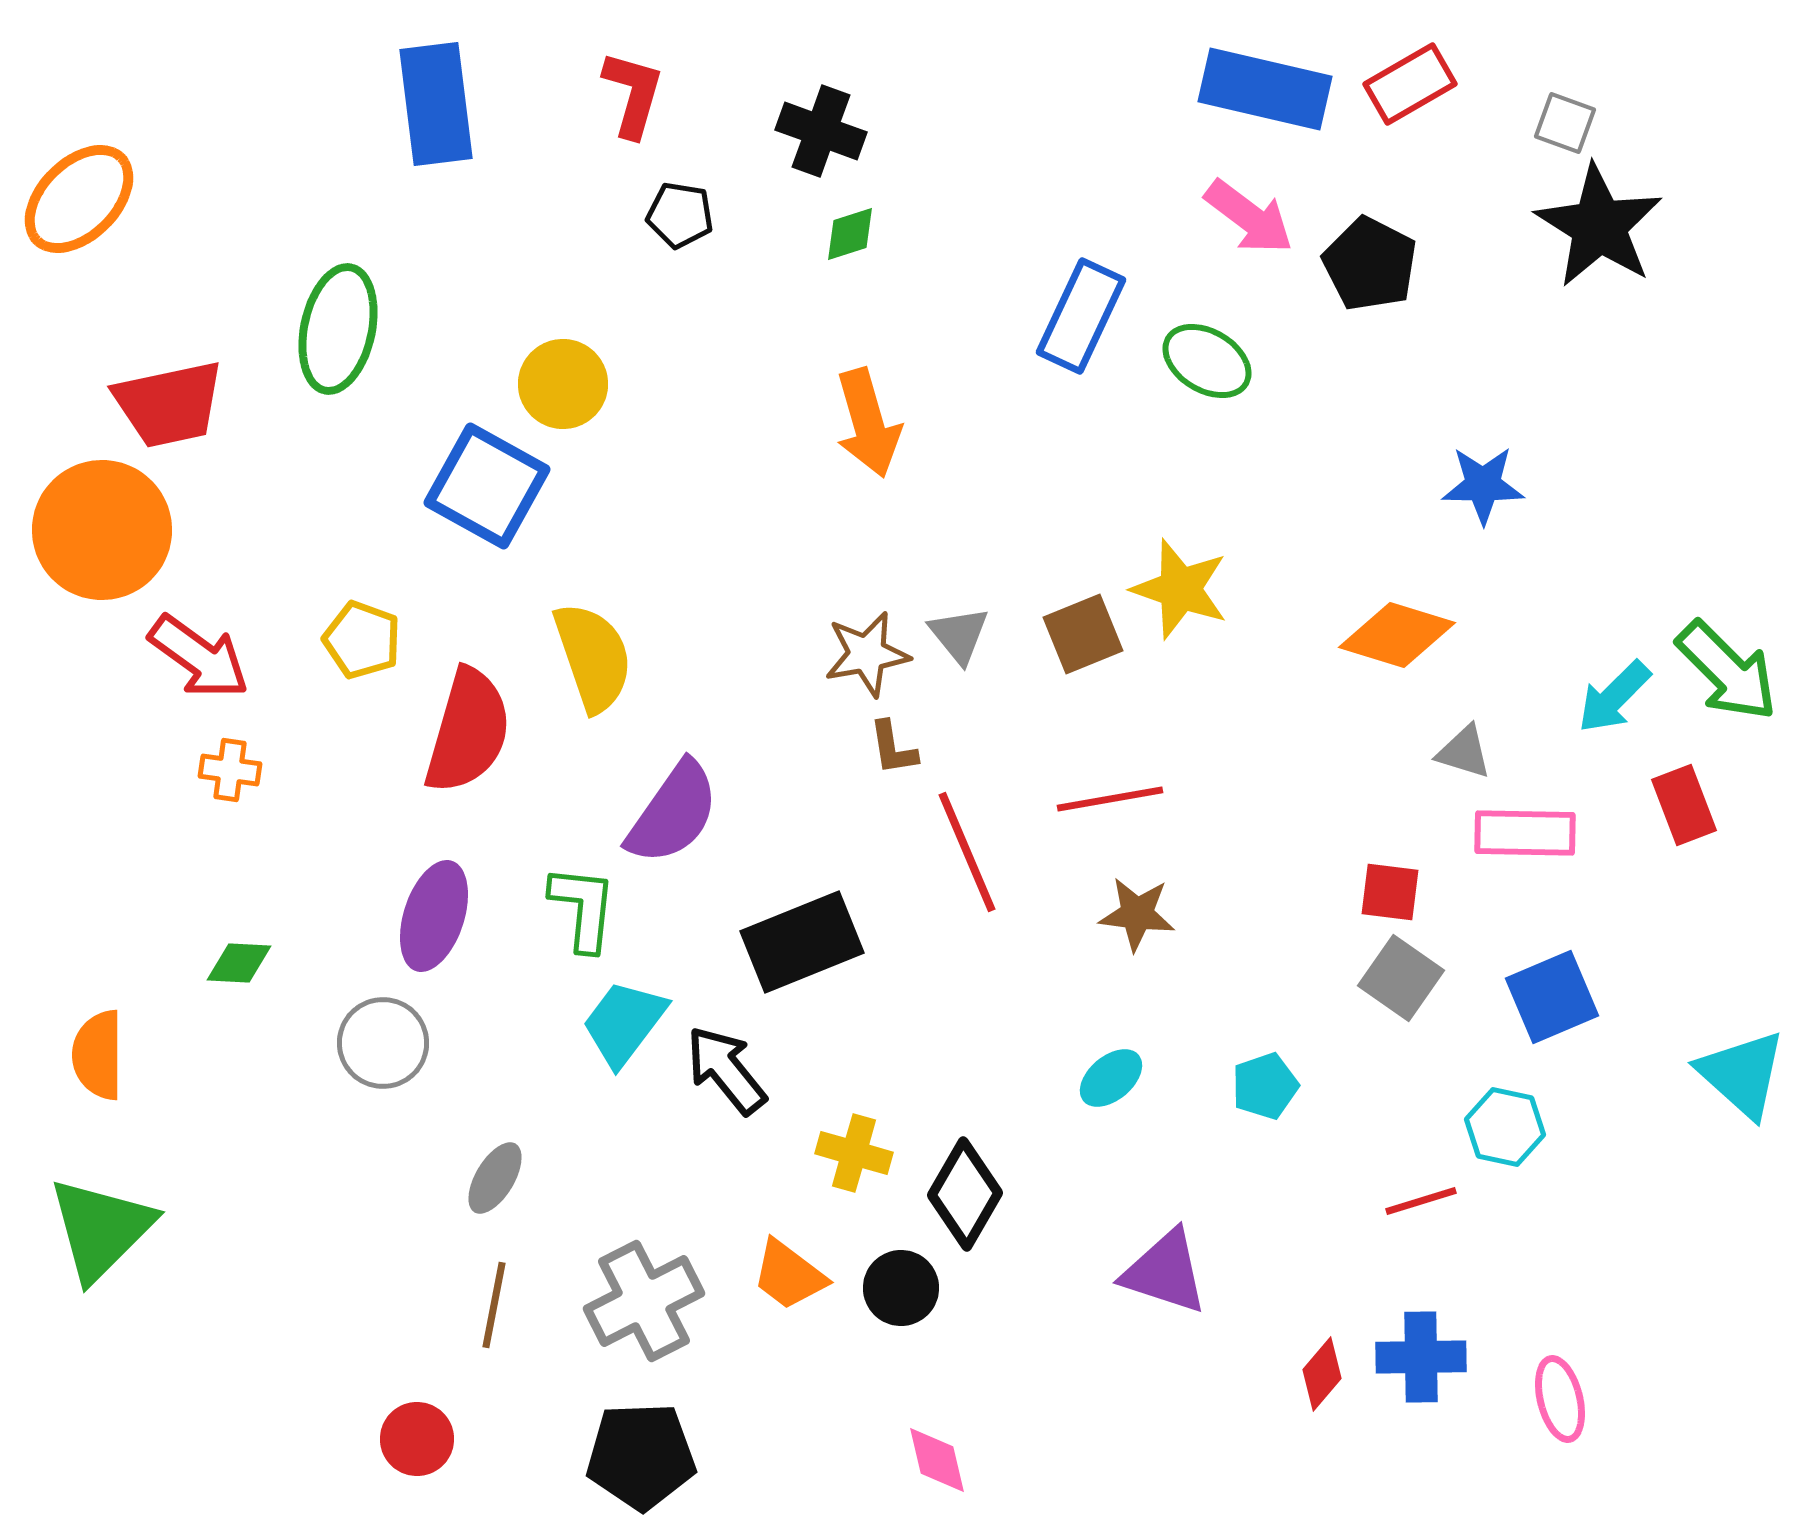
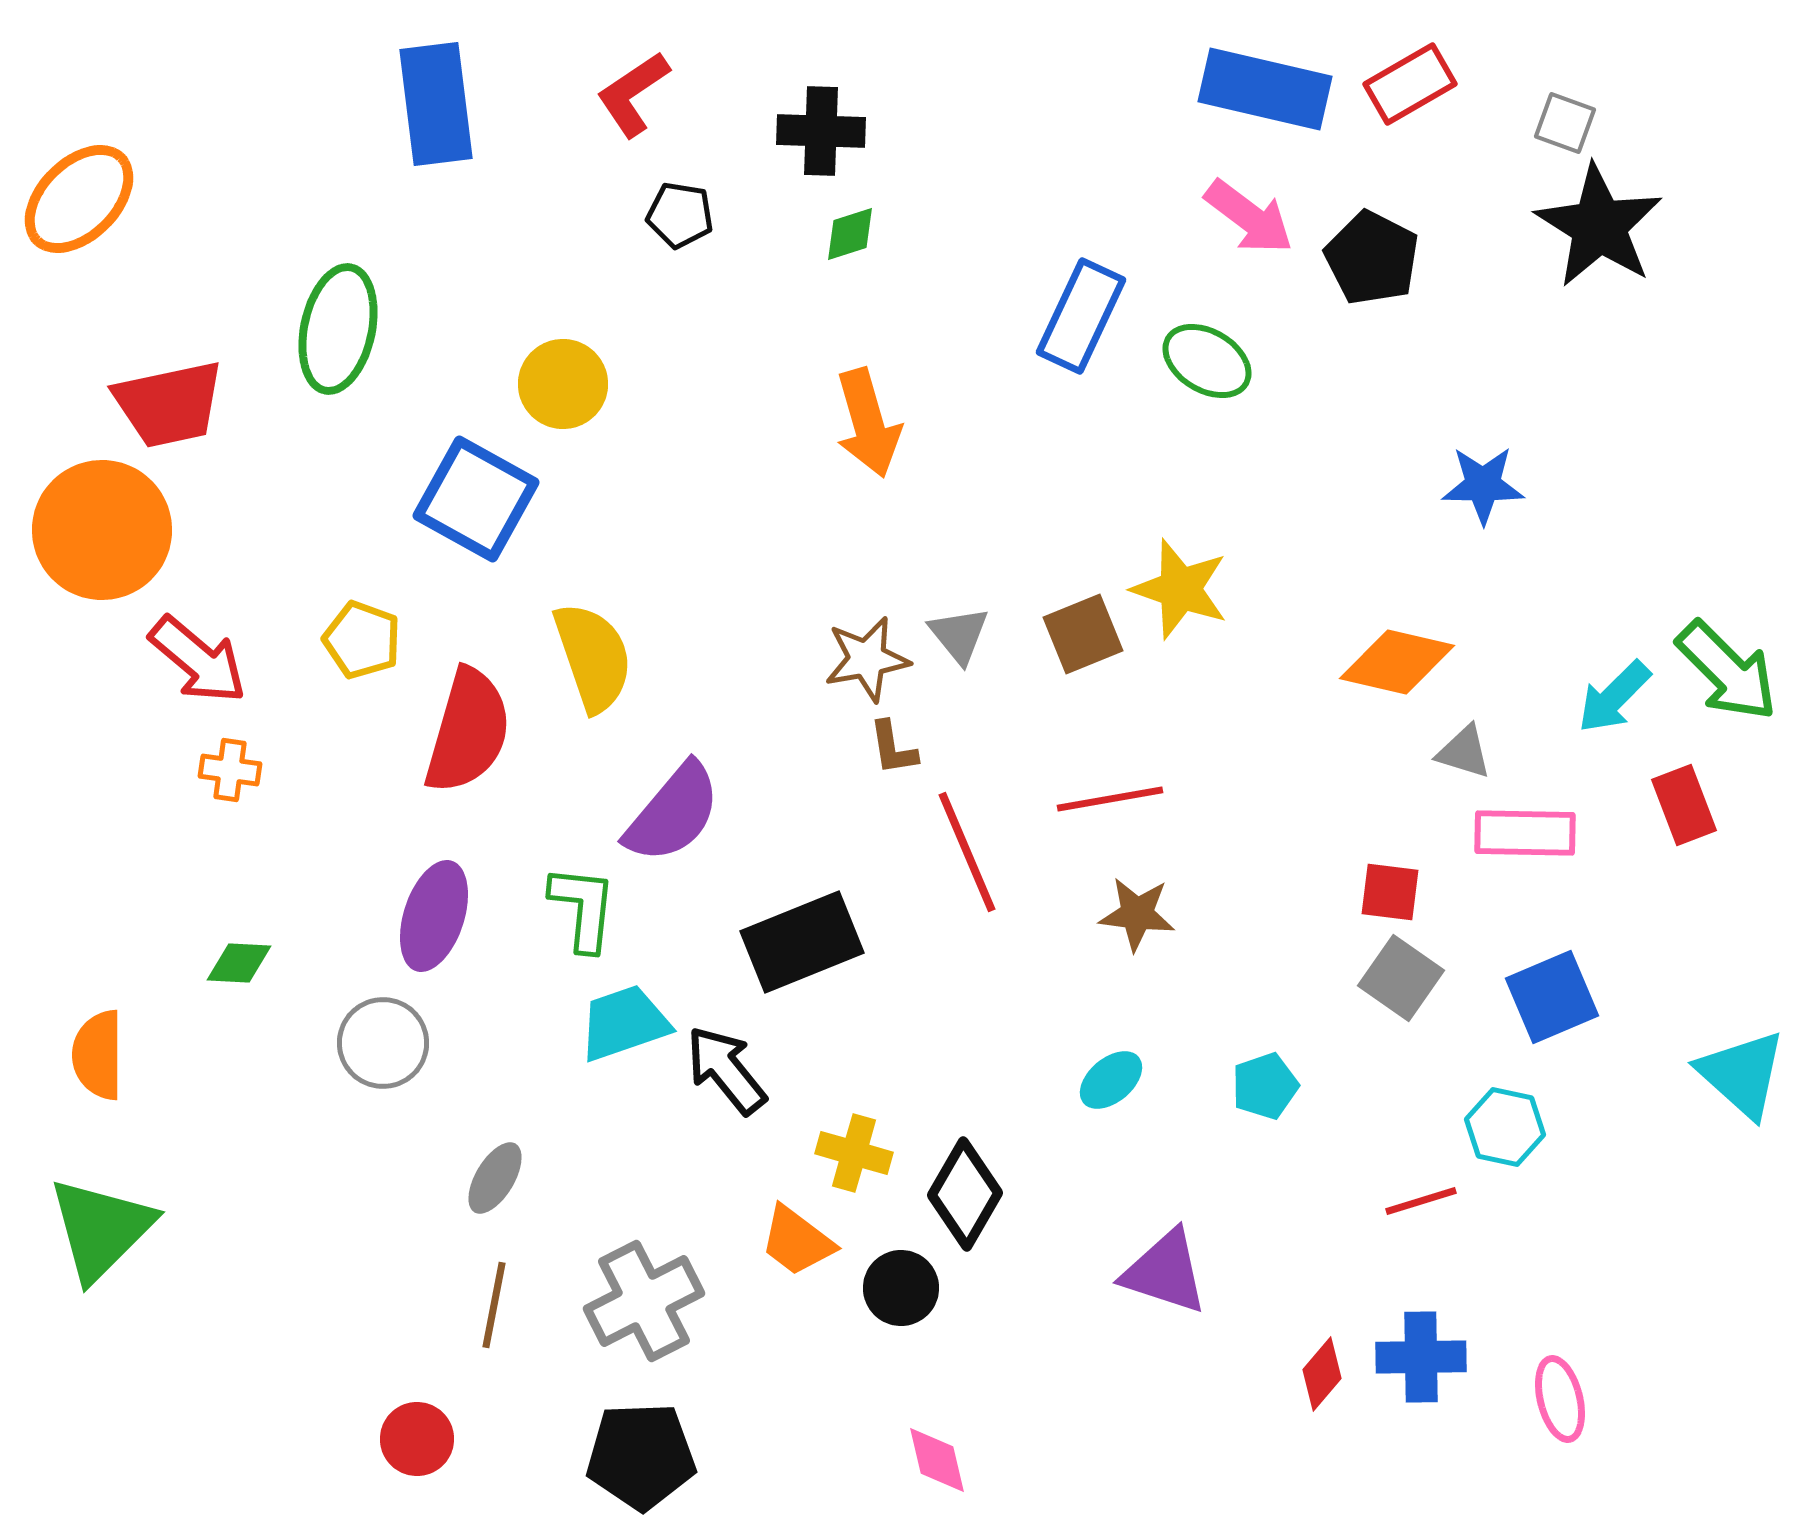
red L-shape at (633, 94): rotated 140 degrees counterclockwise
black cross at (821, 131): rotated 18 degrees counterclockwise
black pentagon at (1370, 264): moved 2 px right, 6 px up
blue square at (487, 486): moved 11 px left, 13 px down
orange diamond at (1397, 635): moved 27 px down; rotated 4 degrees counterclockwise
brown star at (867, 654): moved 5 px down
red arrow at (199, 657): moved 1 px left, 3 px down; rotated 4 degrees clockwise
purple semicircle at (673, 813): rotated 5 degrees clockwise
cyan trapezoid at (624, 1023): rotated 34 degrees clockwise
cyan ellipse at (1111, 1078): moved 2 px down
orange trapezoid at (789, 1275): moved 8 px right, 34 px up
